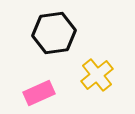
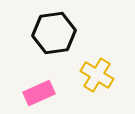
yellow cross: rotated 20 degrees counterclockwise
